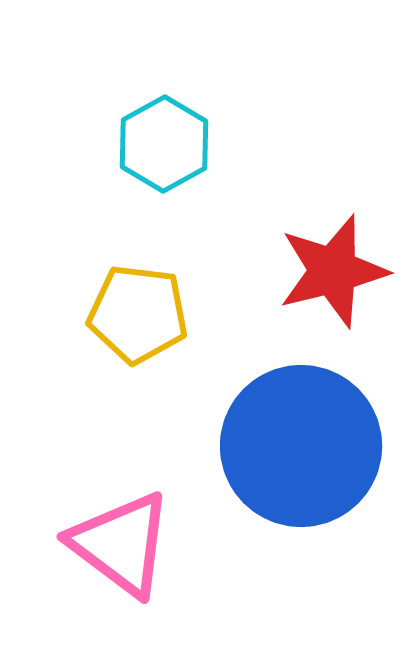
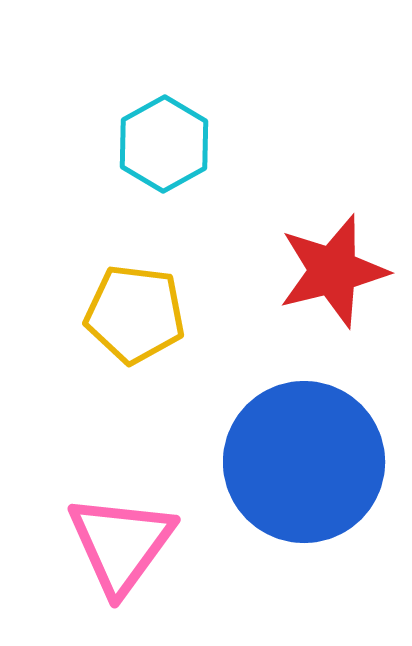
yellow pentagon: moved 3 px left
blue circle: moved 3 px right, 16 px down
pink triangle: rotated 29 degrees clockwise
